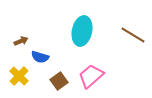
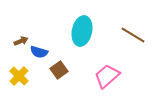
blue semicircle: moved 1 px left, 5 px up
pink trapezoid: moved 16 px right
brown square: moved 11 px up
